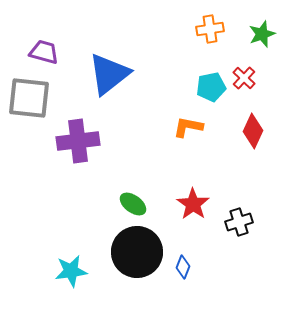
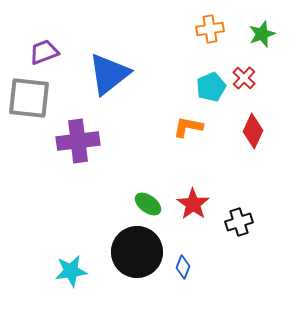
purple trapezoid: rotated 36 degrees counterclockwise
cyan pentagon: rotated 12 degrees counterclockwise
green ellipse: moved 15 px right
